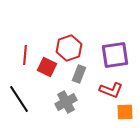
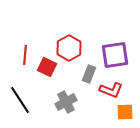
red hexagon: rotated 10 degrees counterclockwise
gray rectangle: moved 10 px right
black line: moved 1 px right, 1 px down
